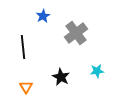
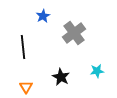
gray cross: moved 2 px left
